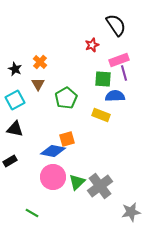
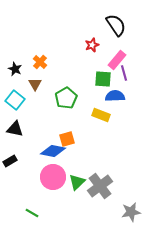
pink rectangle: moved 2 px left; rotated 30 degrees counterclockwise
brown triangle: moved 3 px left
cyan square: rotated 24 degrees counterclockwise
